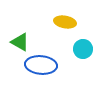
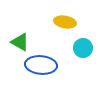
cyan circle: moved 1 px up
